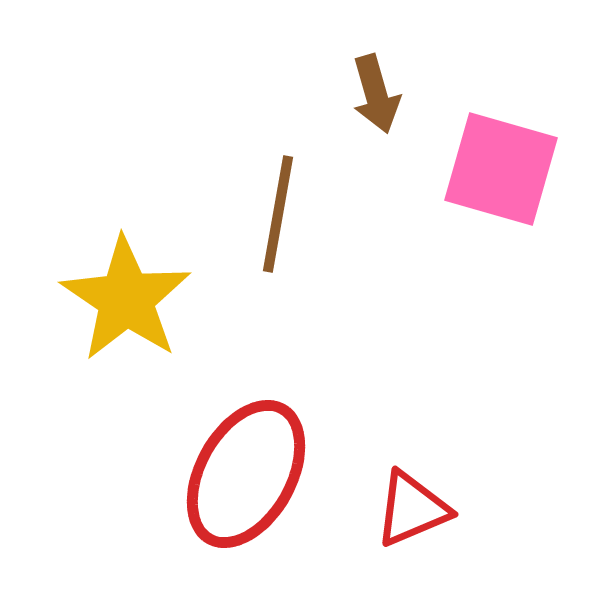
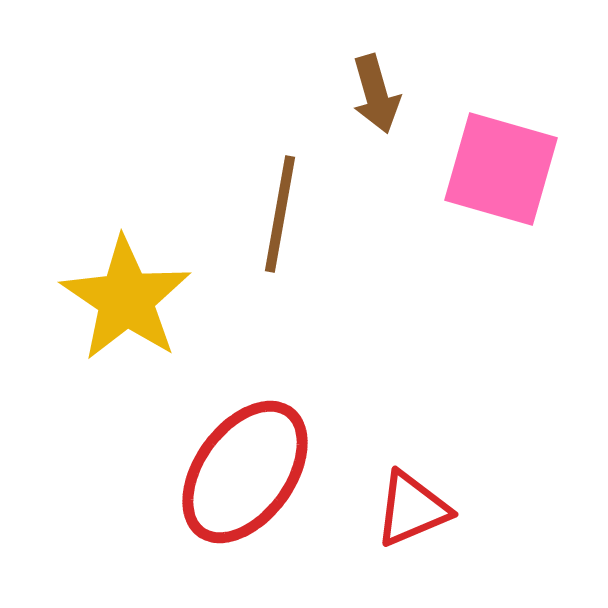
brown line: moved 2 px right
red ellipse: moved 1 px left, 2 px up; rotated 7 degrees clockwise
